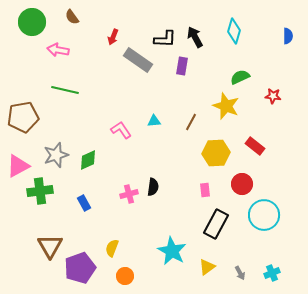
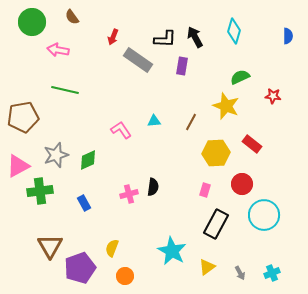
red rectangle: moved 3 px left, 2 px up
pink rectangle: rotated 24 degrees clockwise
